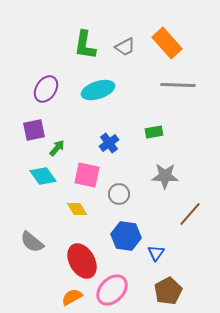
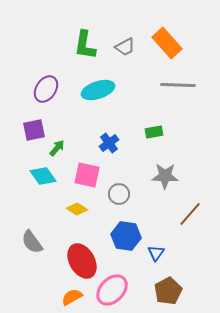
yellow diamond: rotated 25 degrees counterclockwise
gray semicircle: rotated 15 degrees clockwise
